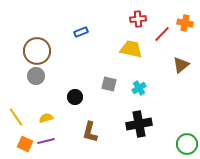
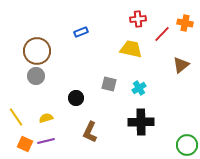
black circle: moved 1 px right, 1 px down
black cross: moved 2 px right, 2 px up; rotated 10 degrees clockwise
brown L-shape: rotated 10 degrees clockwise
green circle: moved 1 px down
